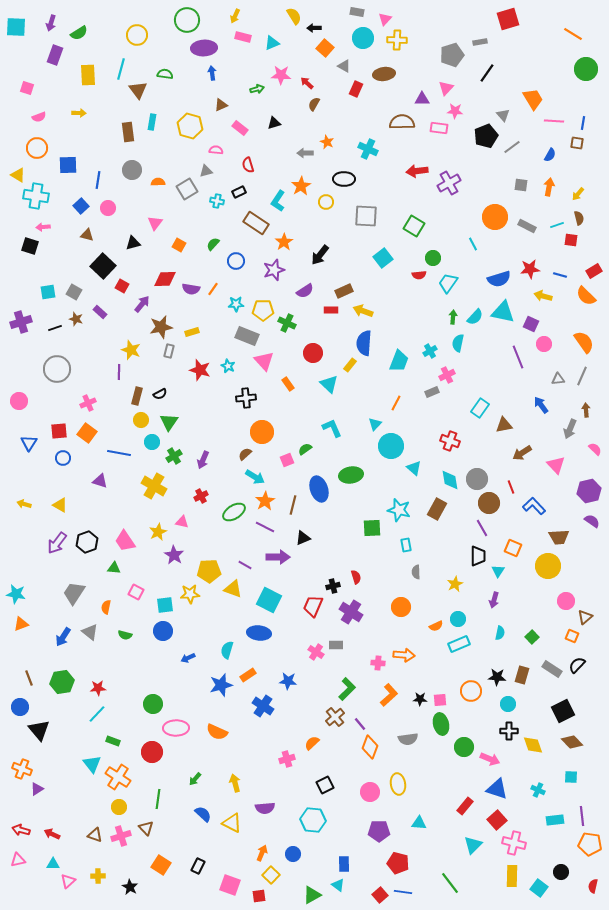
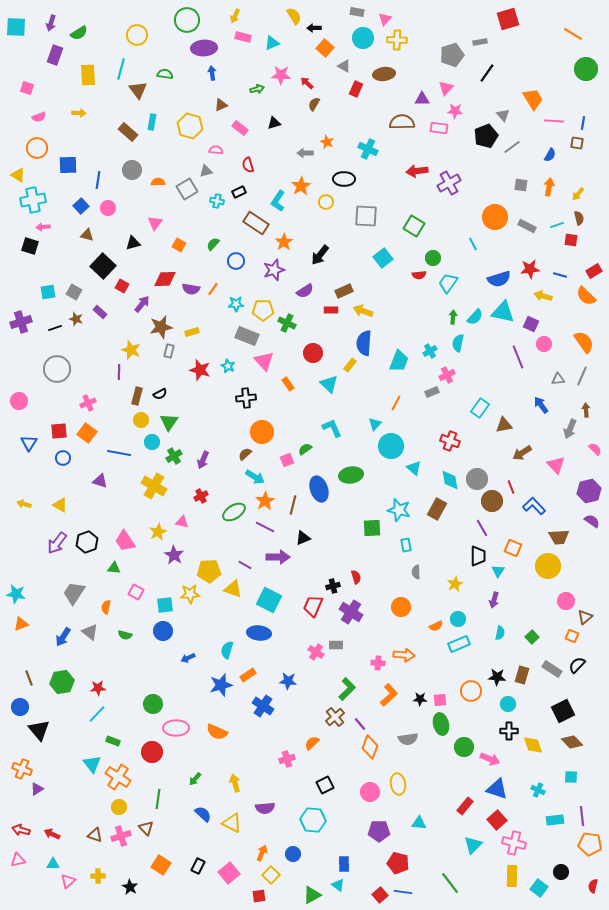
brown rectangle at (128, 132): rotated 42 degrees counterclockwise
cyan cross at (36, 196): moved 3 px left, 4 px down; rotated 20 degrees counterclockwise
brown circle at (489, 503): moved 3 px right, 2 px up
pink square at (230, 885): moved 1 px left, 12 px up; rotated 30 degrees clockwise
